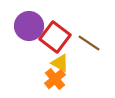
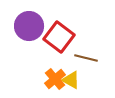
red square: moved 4 px right
brown line: moved 3 px left, 15 px down; rotated 20 degrees counterclockwise
yellow triangle: moved 11 px right, 17 px down
